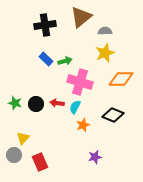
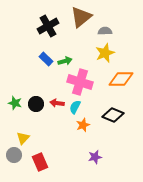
black cross: moved 3 px right, 1 px down; rotated 20 degrees counterclockwise
